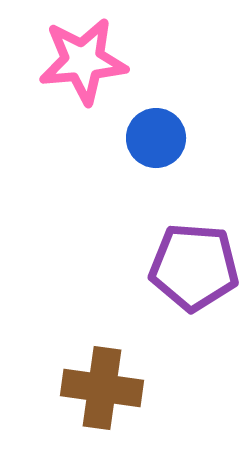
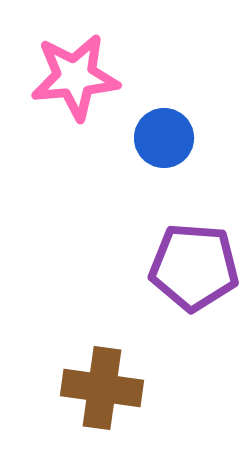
pink star: moved 8 px left, 16 px down
blue circle: moved 8 px right
